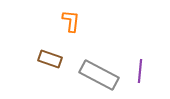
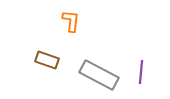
brown rectangle: moved 3 px left, 1 px down
purple line: moved 1 px right, 1 px down
